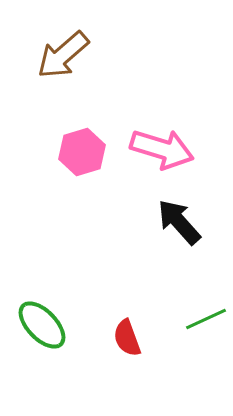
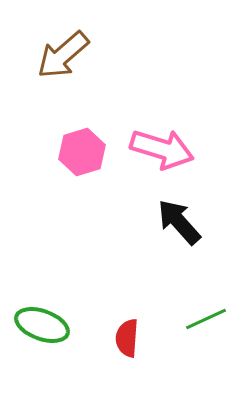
green ellipse: rotated 26 degrees counterclockwise
red semicircle: rotated 24 degrees clockwise
